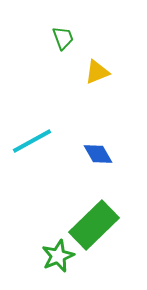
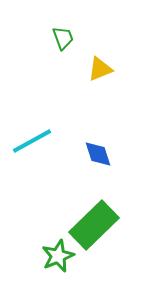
yellow triangle: moved 3 px right, 3 px up
blue diamond: rotated 12 degrees clockwise
